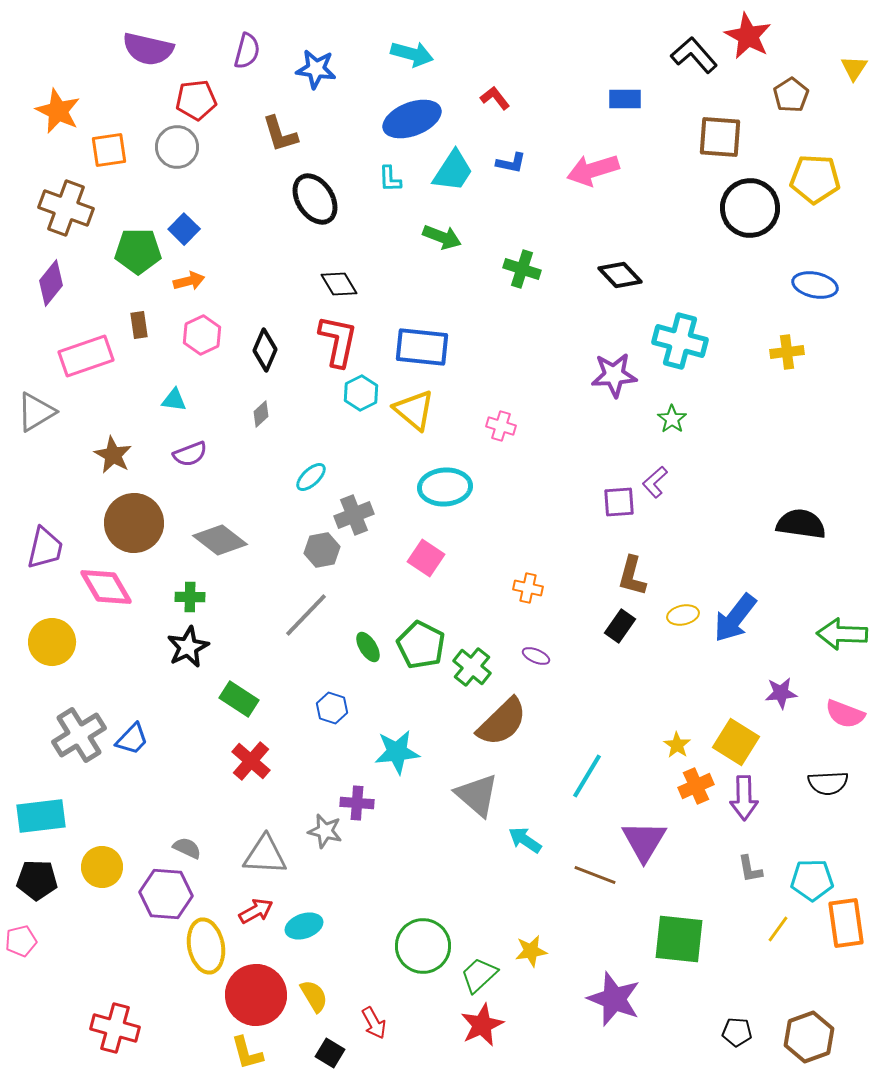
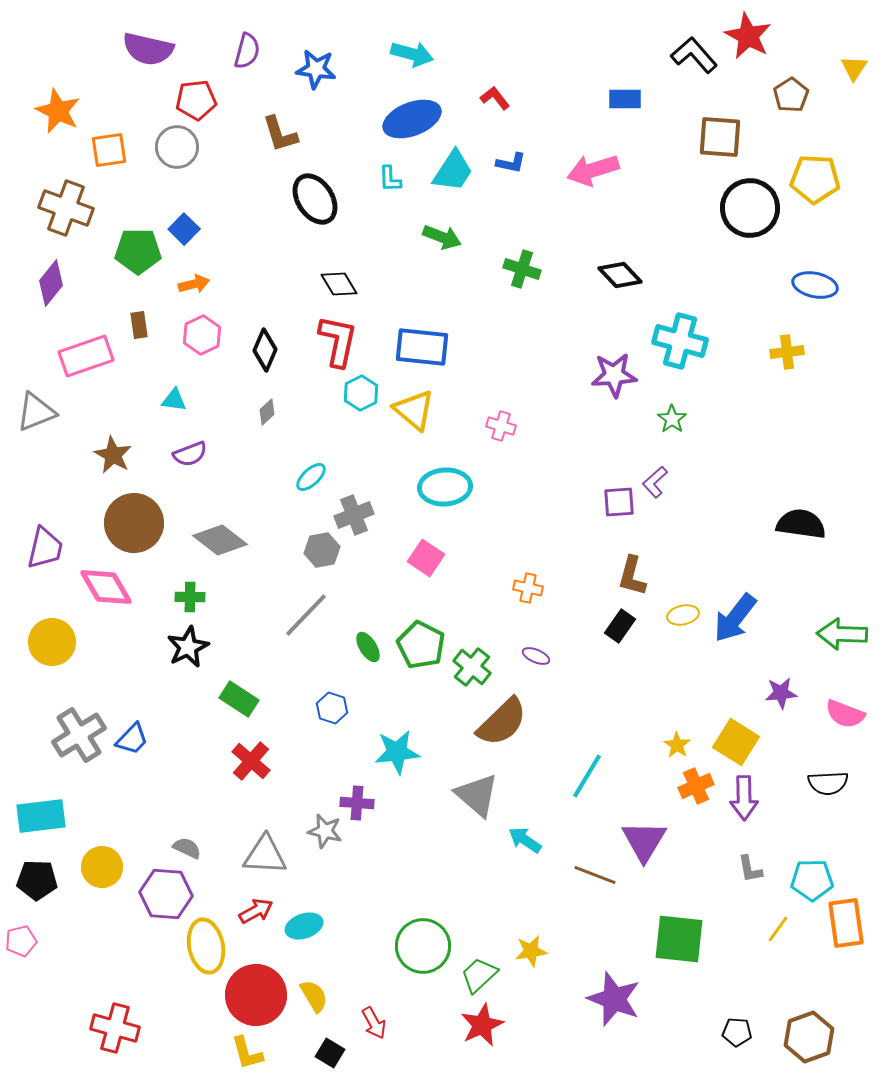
orange arrow at (189, 281): moved 5 px right, 3 px down
gray triangle at (36, 412): rotated 9 degrees clockwise
gray diamond at (261, 414): moved 6 px right, 2 px up
